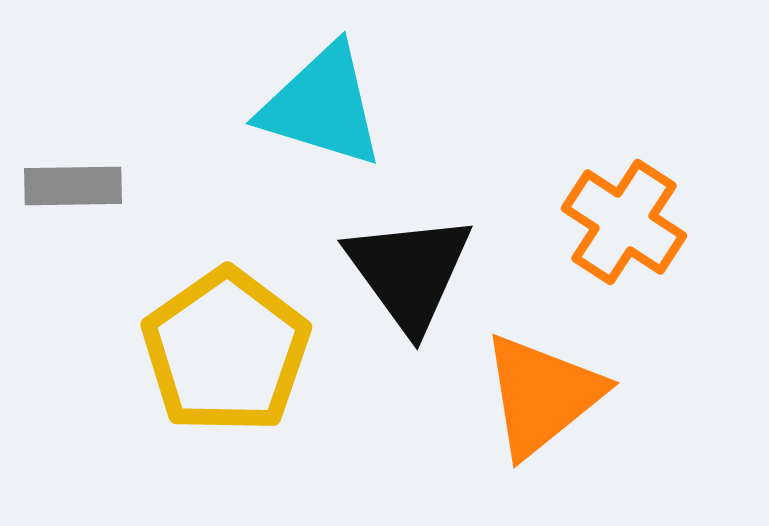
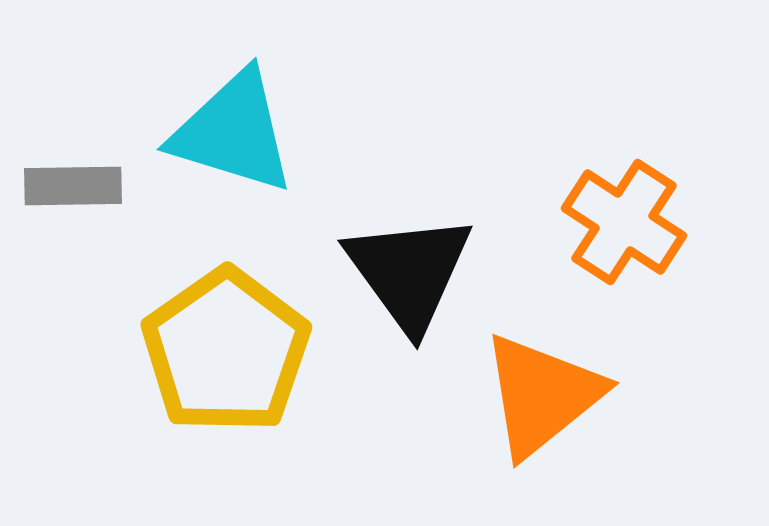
cyan triangle: moved 89 px left, 26 px down
